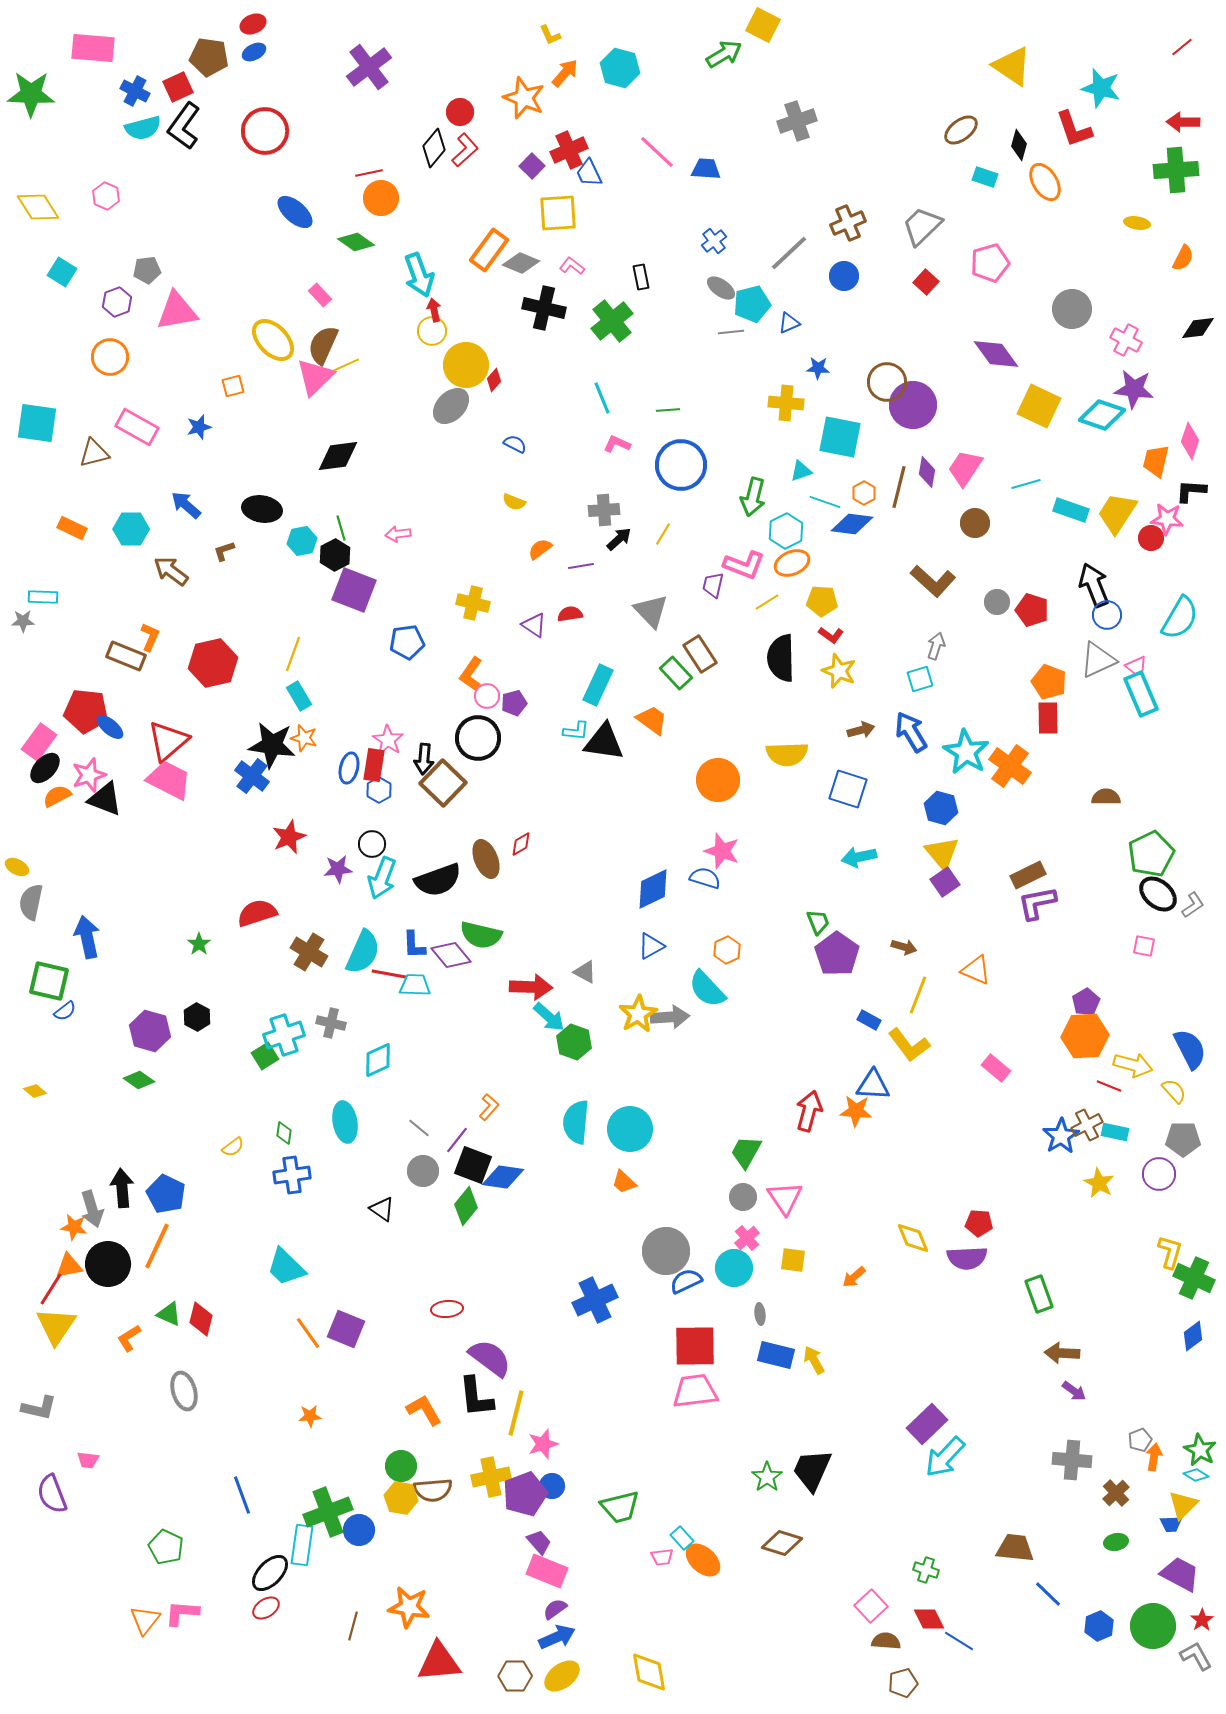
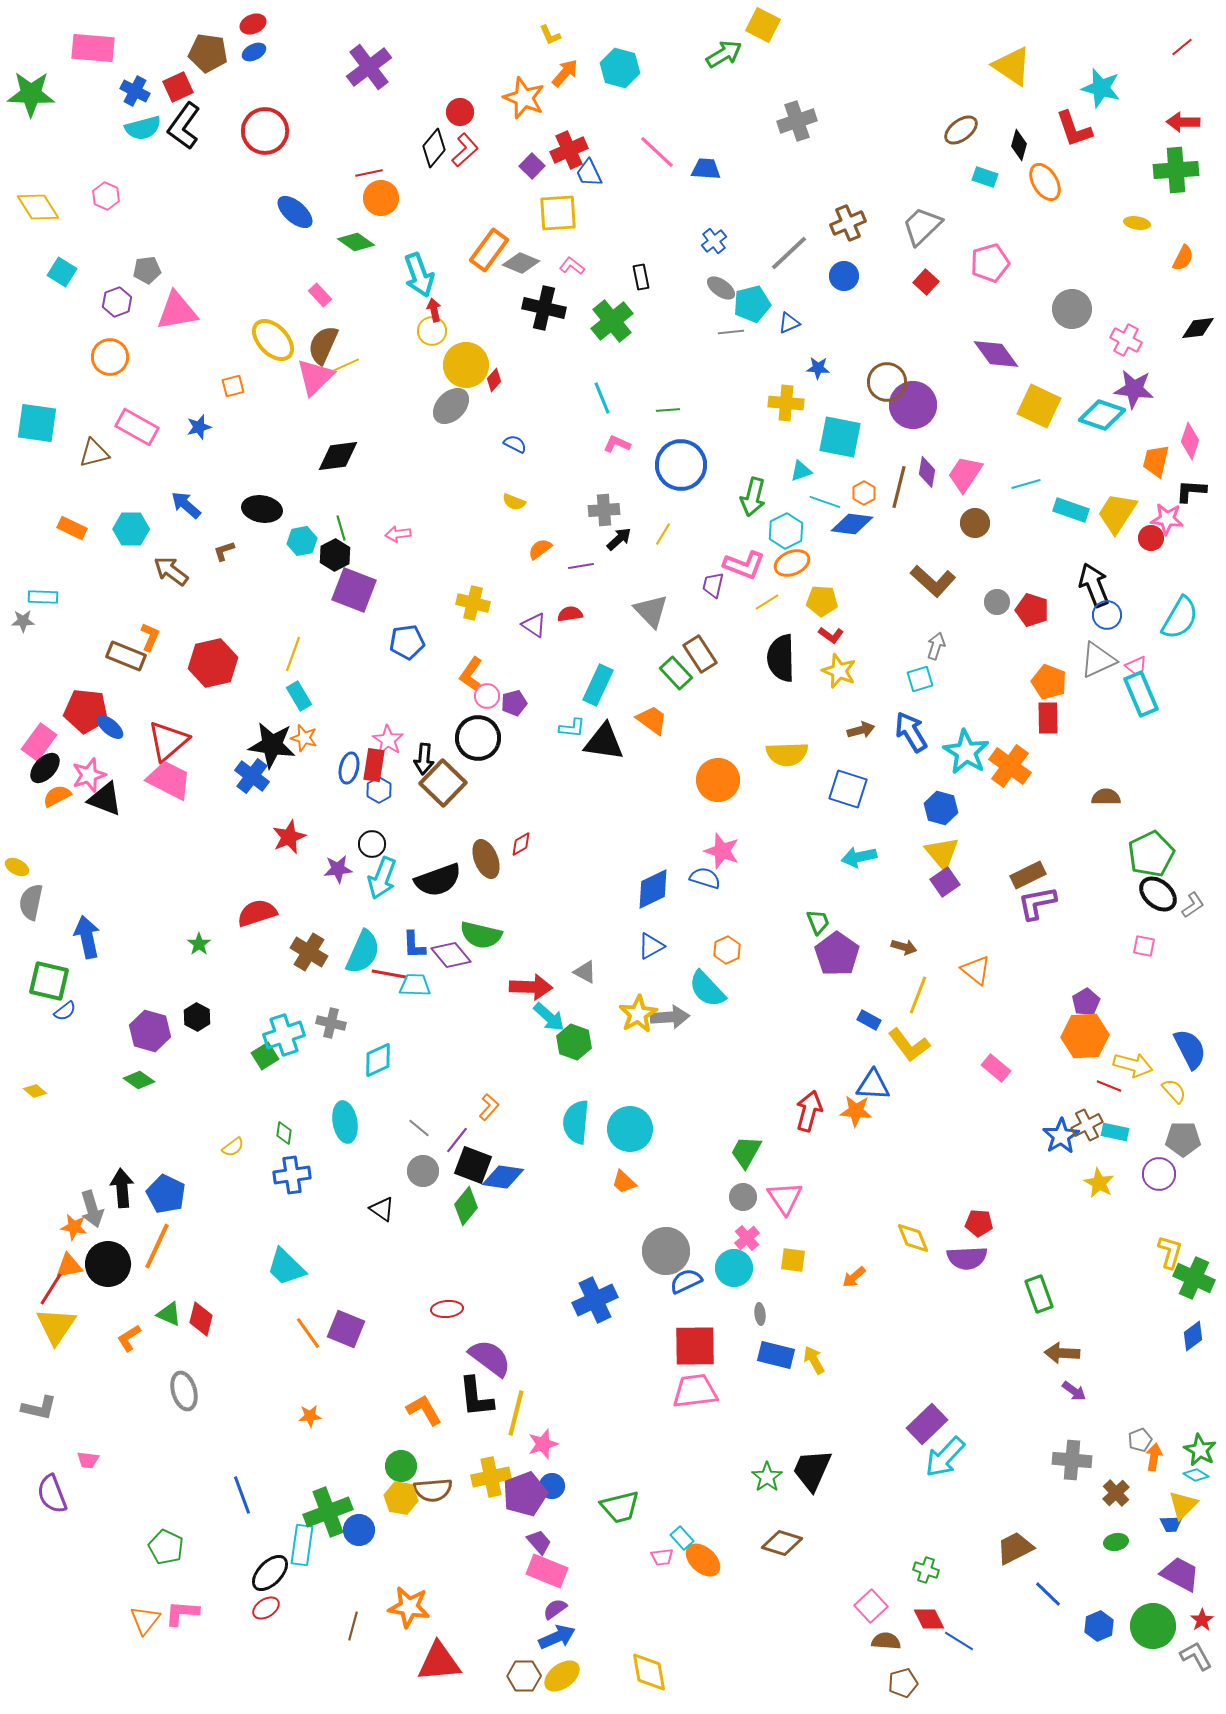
brown pentagon at (209, 57): moved 1 px left, 4 px up
pink trapezoid at (965, 468): moved 6 px down
cyan L-shape at (576, 731): moved 4 px left, 3 px up
orange triangle at (976, 970): rotated 16 degrees clockwise
brown trapezoid at (1015, 1548): rotated 33 degrees counterclockwise
brown hexagon at (515, 1676): moved 9 px right
